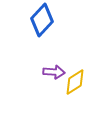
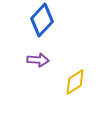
purple arrow: moved 16 px left, 12 px up
